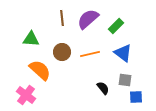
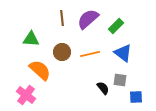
gray square: moved 5 px left
